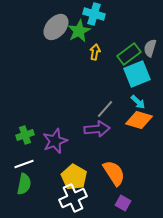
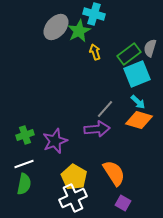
yellow arrow: rotated 28 degrees counterclockwise
